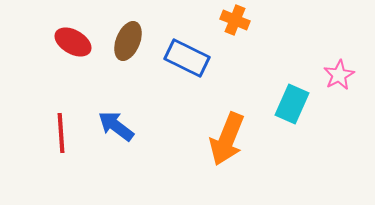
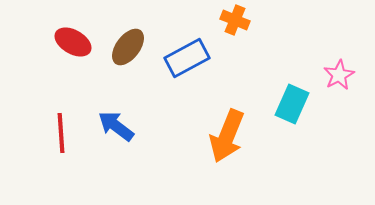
brown ellipse: moved 6 px down; rotated 15 degrees clockwise
blue rectangle: rotated 54 degrees counterclockwise
orange arrow: moved 3 px up
